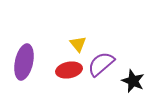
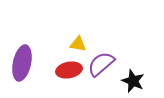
yellow triangle: rotated 42 degrees counterclockwise
purple ellipse: moved 2 px left, 1 px down
